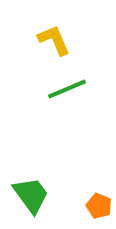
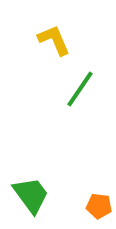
green line: moved 13 px right; rotated 33 degrees counterclockwise
orange pentagon: rotated 15 degrees counterclockwise
